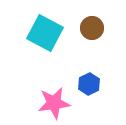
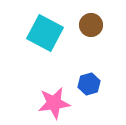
brown circle: moved 1 px left, 3 px up
blue hexagon: rotated 10 degrees clockwise
